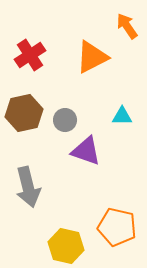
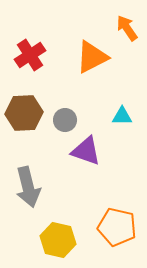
orange arrow: moved 2 px down
brown hexagon: rotated 9 degrees clockwise
yellow hexagon: moved 8 px left, 6 px up
